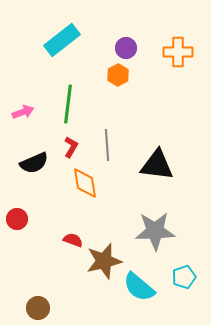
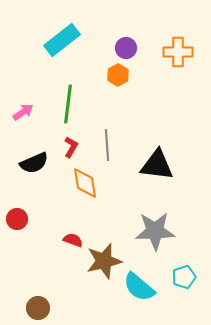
pink arrow: rotated 15 degrees counterclockwise
